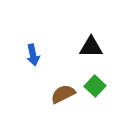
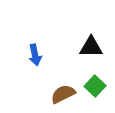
blue arrow: moved 2 px right
